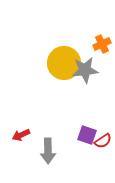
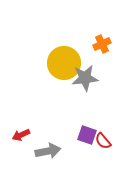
gray star: moved 8 px down
red semicircle: rotated 84 degrees clockwise
gray arrow: rotated 100 degrees counterclockwise
